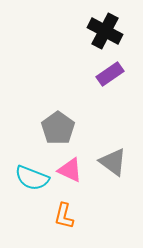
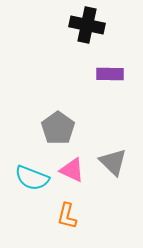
black cross: moved 18 px left, 6 px up; rotated 16 degrees counterclockwise
purple rectangle: rotated 36 degrees clockwise
gray triangle: rotated 8 degrees clockwise
pink triangle: moved 2 px right
orange L-shape: moved 3 px right
